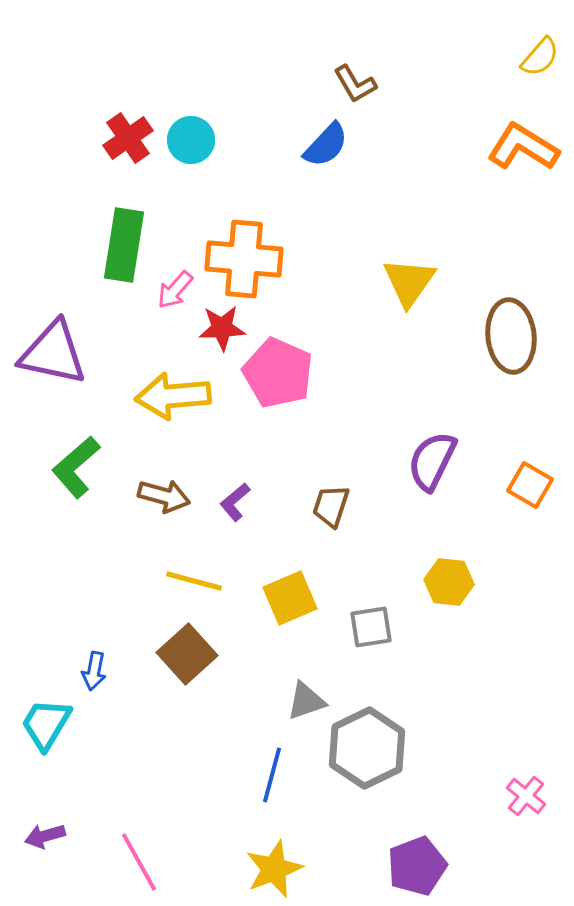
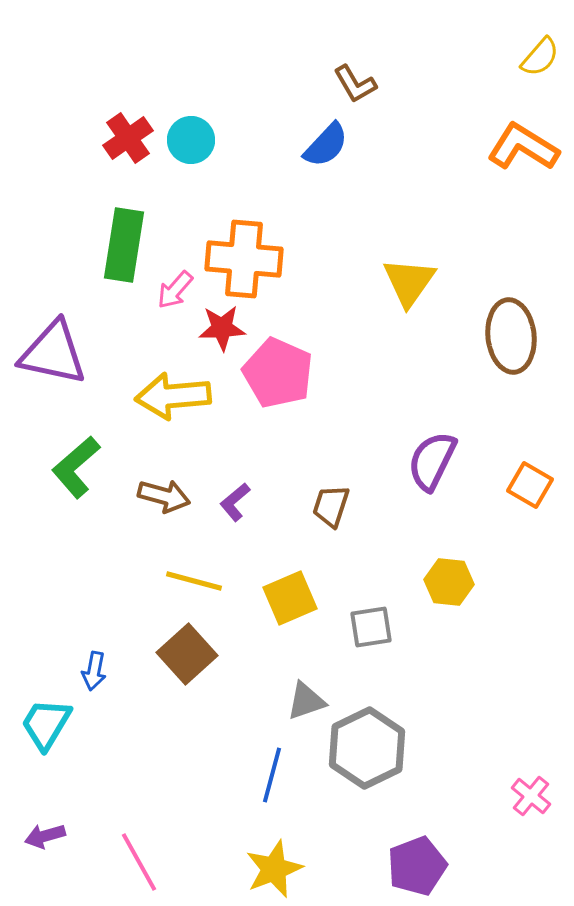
pink cross: moved 5 px right
